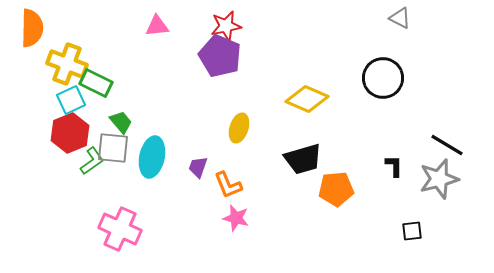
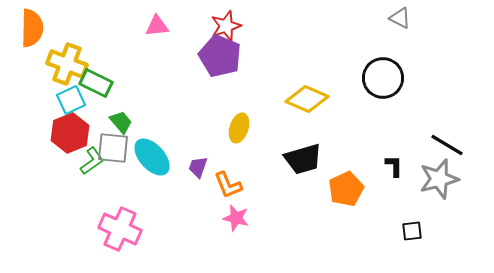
red star: rotated 8 degrees counterclockwise
cyan ellipse: rotated 54 degrees counterclockwise
orange pentagon: moved 10 px right; rotated 20 degrees counterclockwise
